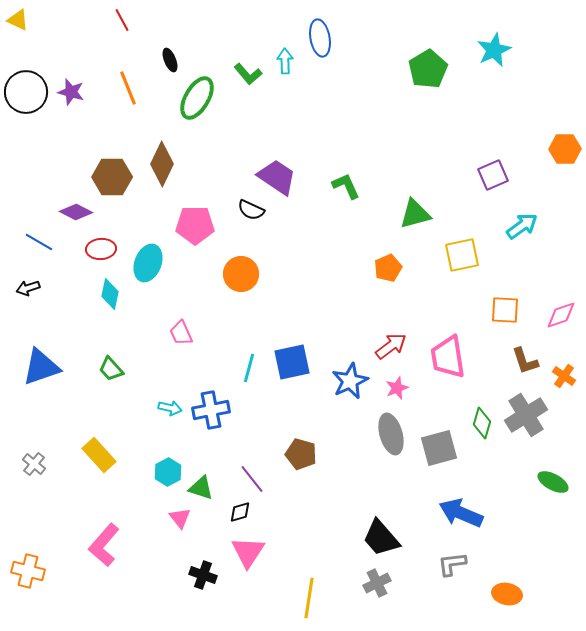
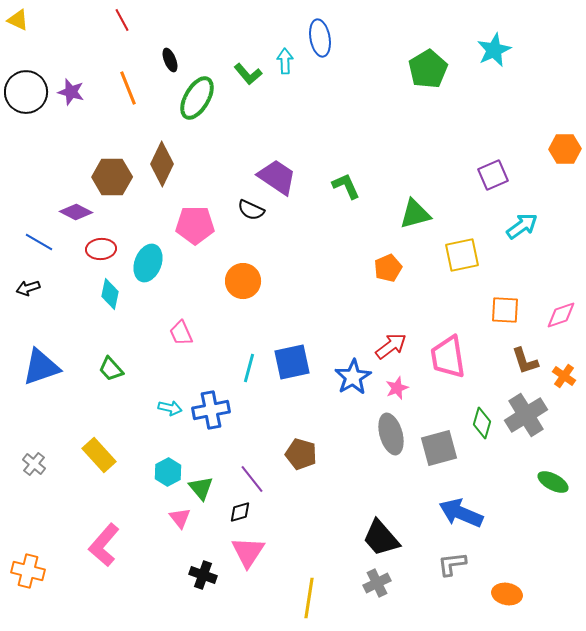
orange circle at (241, 274): moved 2 px right, 7 px down
blue star at (350, 381): moved 3 px right, 4 px up; rotated 6 degrees counterclockwise
green triangle at (201, 488): rotated 32 degrees clockwise
